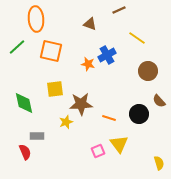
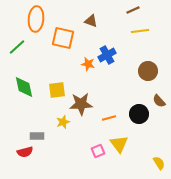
brown line: moved 14 px right
orange ellipse: rotated 10 degrees clockwise
brown triangle: moved 1 px right, 3 px up
yellow line: moved 3 px right, 7 px up; rotated 42 degrees counterclockwise
orange square: moved 12 px right, 13 px up
yellow square: moved 2 px right, 1 px down
green diamond: moved 16 px up
orange line: rotated 32 degrees counterclockwise
yellow star: moved 3 px left
red semicircle: rotated 98 degrees clockwise
yellow semicircle: rotated 16 degrees counterclockwise
